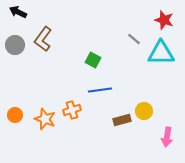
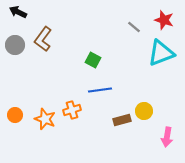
gray line: moved 12 px up
cyan triangle: rotated 20 degrees counterclockwise
